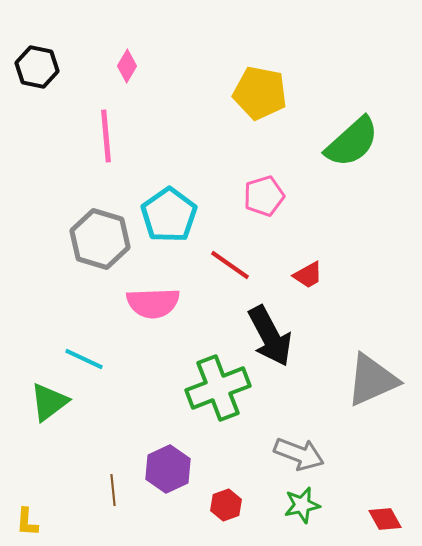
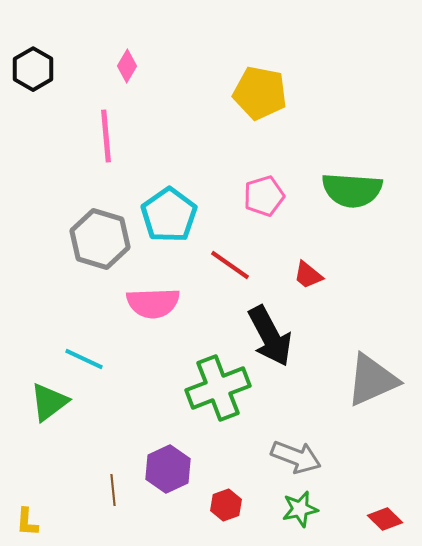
black hexagon: moved 4 px left, 2 px down; rotated 18 degrees clockwise
green semicircle: moved 48 px down; rotated 46 degrees clockwise
red trapezoid: rotated 68 degrees clockwise
gray arrow: moved 3 px left, 3 px down
green star: moved 2 px left, 4 px down
red diamond: rotated 16 degrees counterclockwise
